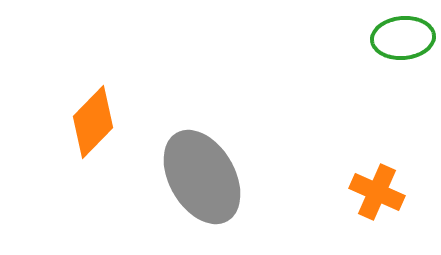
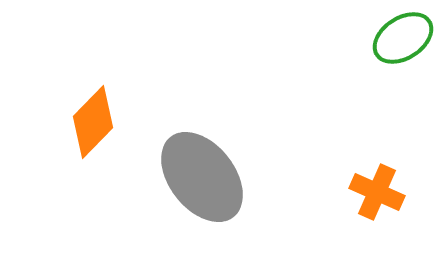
green ellipse: rotated 28 degrees counterclockwise
gray ellipse: rotated 8 degrees counterclockwise
